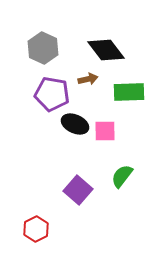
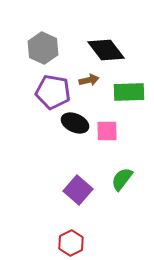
brown arrow: moved 1 px right, 1 px down
purple pentagon: moved 1 px right, 2 px up
black ellipse: moved 1 px up
pink square: moved 2 px right
green semicircle: moved 3 px down
red hexagon: moved 35 px right, 14 px down
